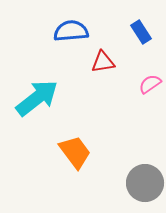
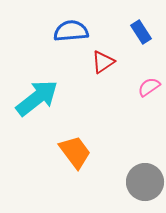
red triangle: rotated 25 degrees counterclockwise
pink semicircle: moved 1 px left, 3 px down
gray circle: moved 1 px up
